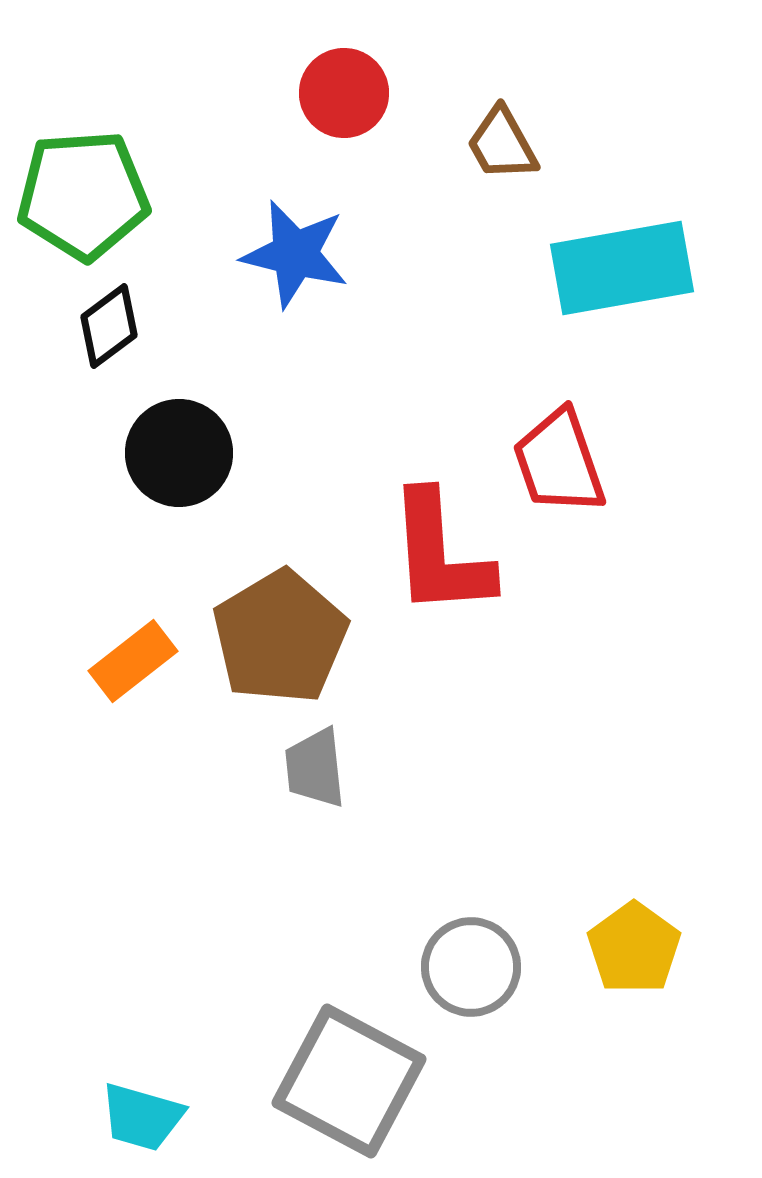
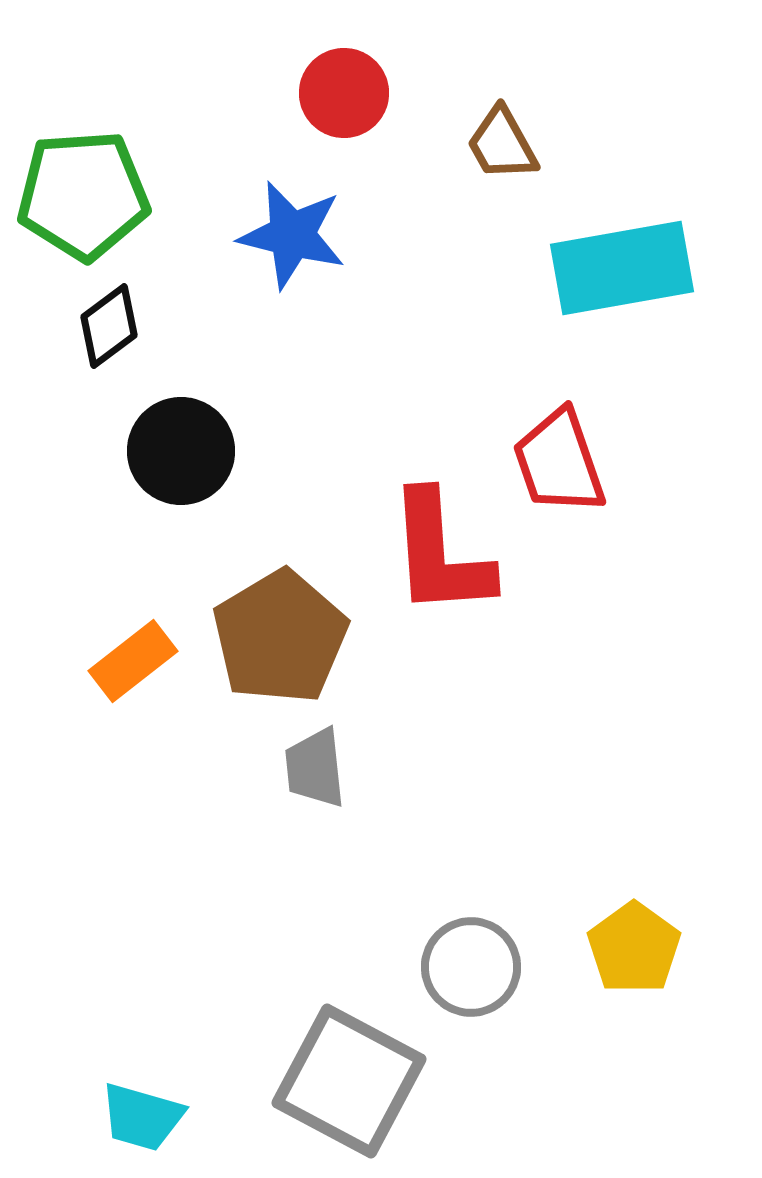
blue star: moved 3 px left, 19 px up
black circle: moved 2 px right, 2 px up
